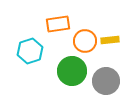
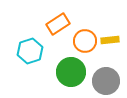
orange rectangle: rotated 25 degrees counterclockwise
green circle: moved 1 px left, 1 px down
